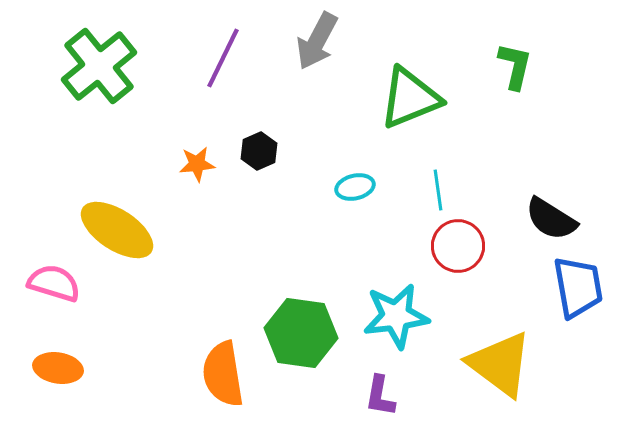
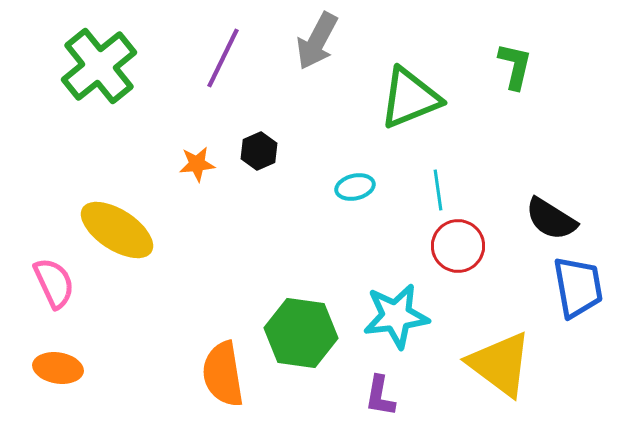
pink semicircle: rotated 48 degrees clockwise
